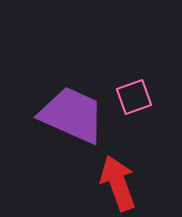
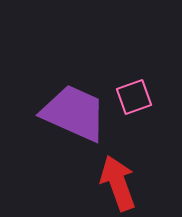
purple trapezoid: moved 2 px right, 2 px up
